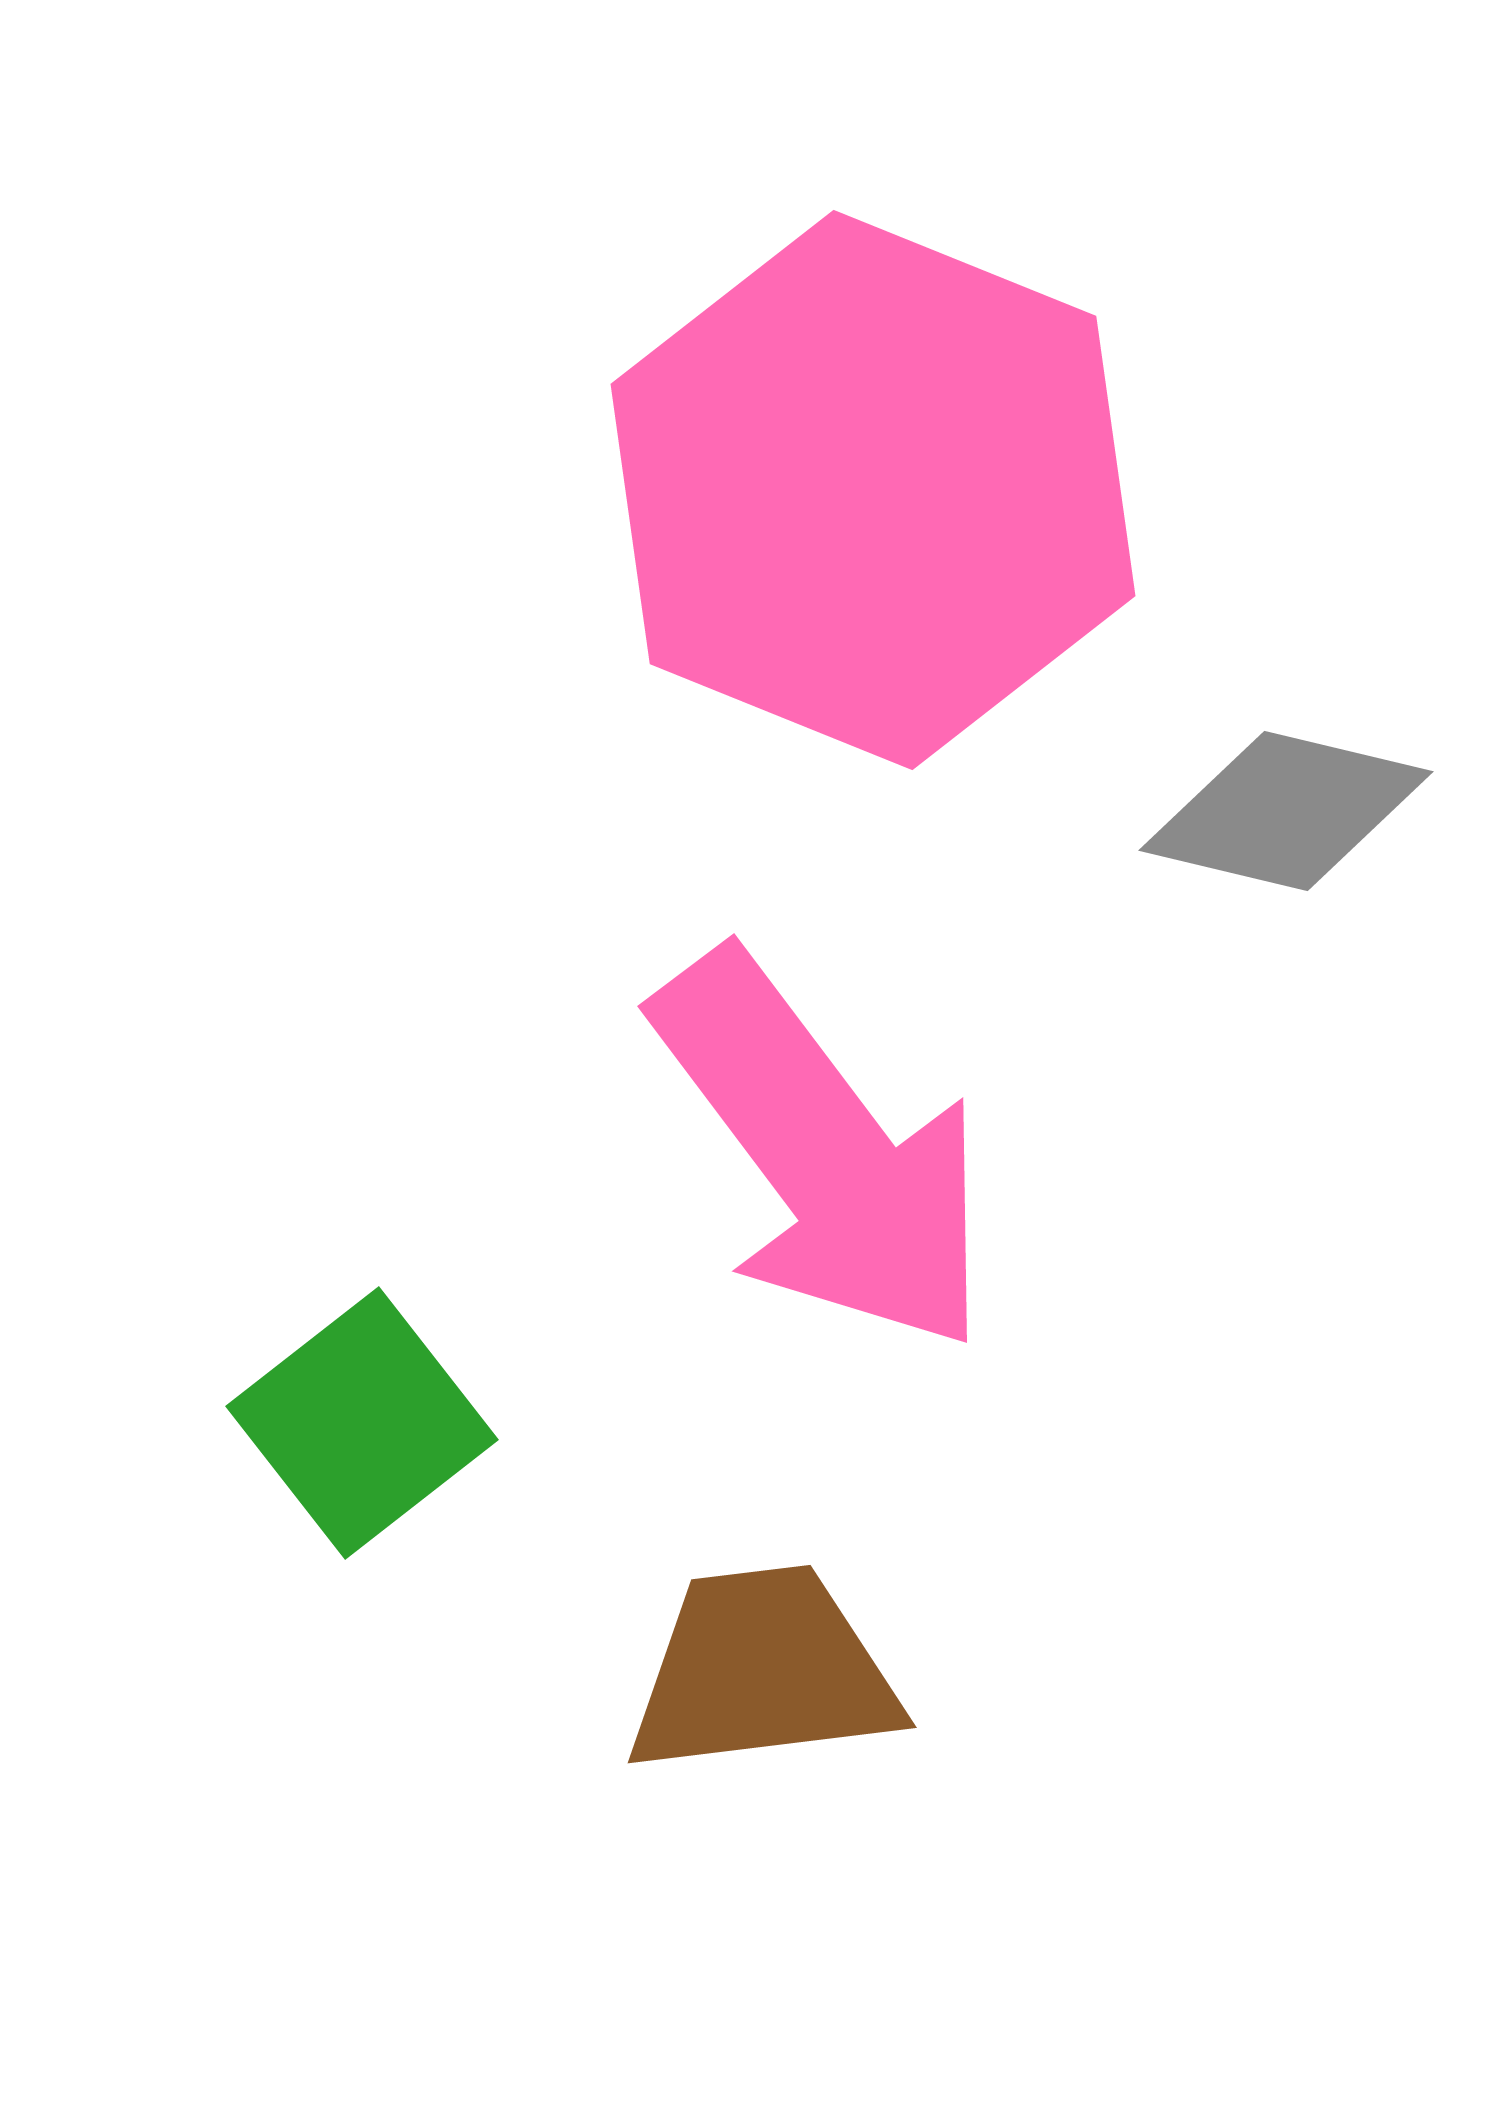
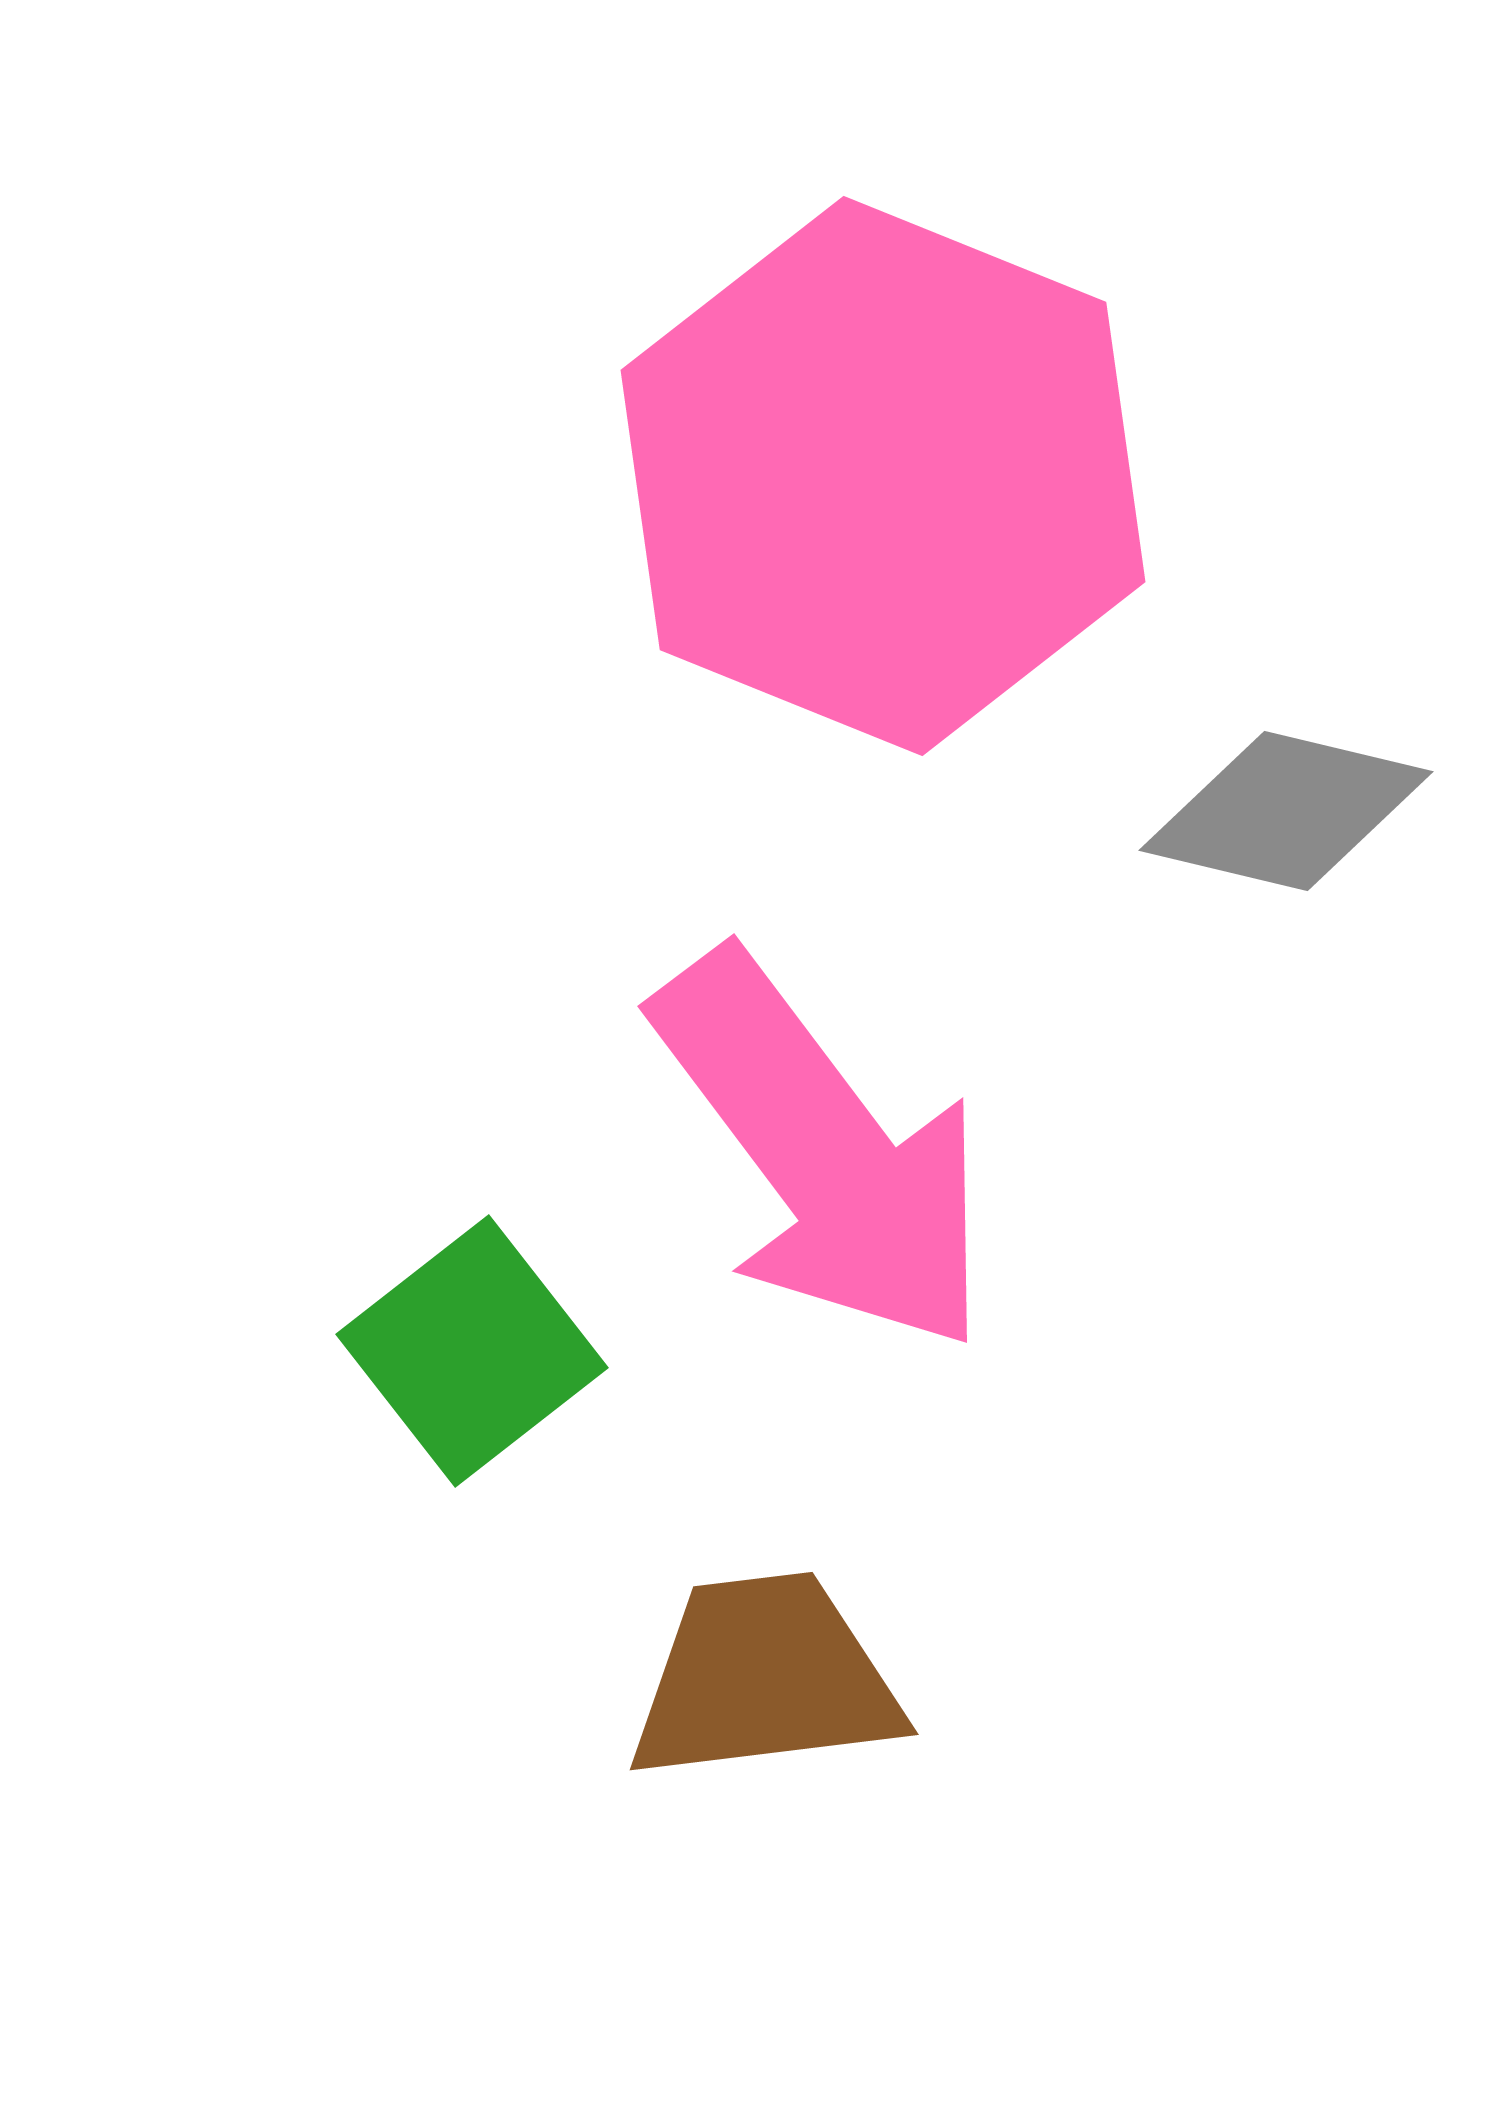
pink hexagon: moved 10 px right, 14 px up
green square: moved 110 px right, 72 px up
brown trapezoid: moved 2 px right, 7 px down
